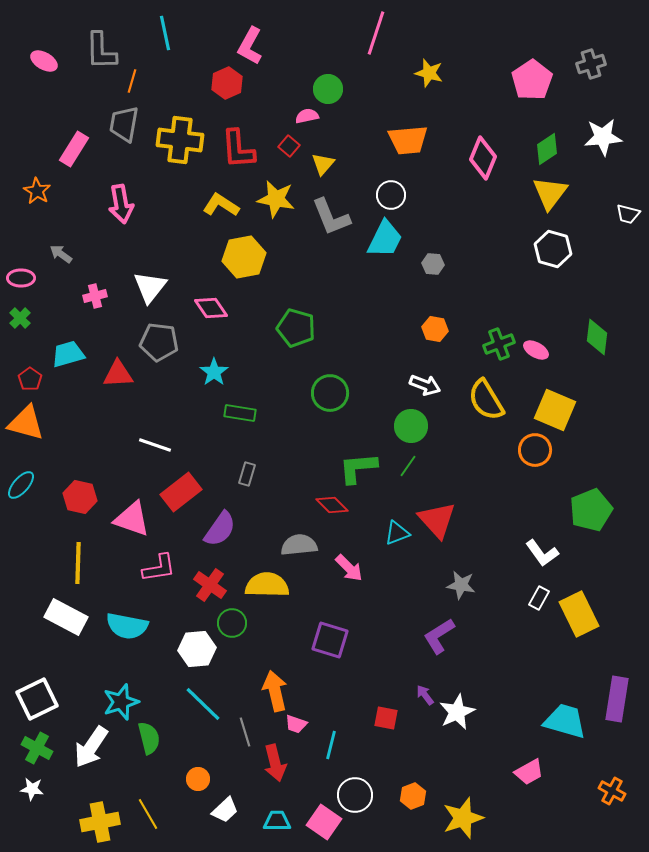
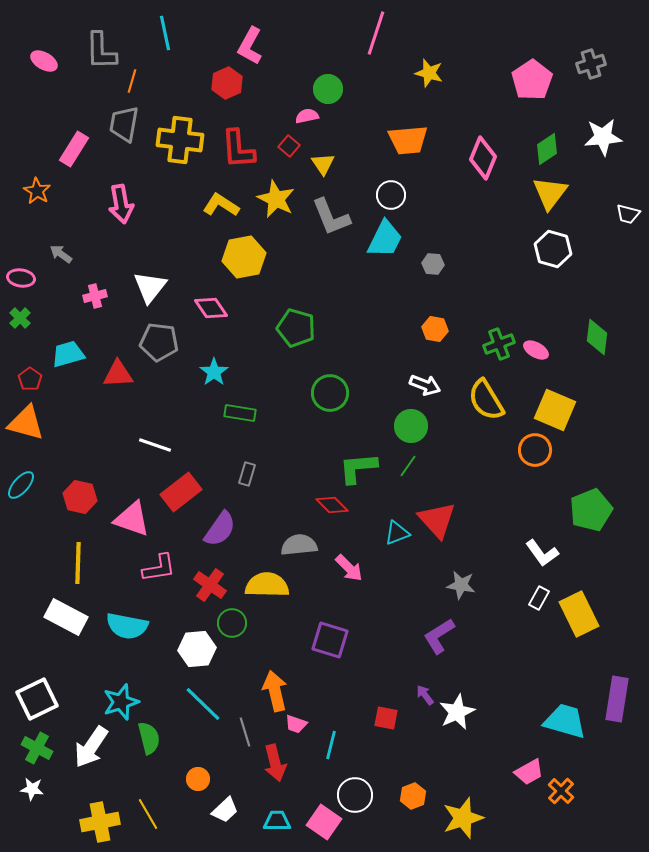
yellow triangle at (323, 164): rotated 15 degrees counterclockwise
yellow star at (276, 199): rotated 15 degrees clockwise
pink ellipse at (21, 278): rotated 8 degrees clockwise
orange cross at (612, 791): moved 51 px left; rotated 16 degrees clockwise
